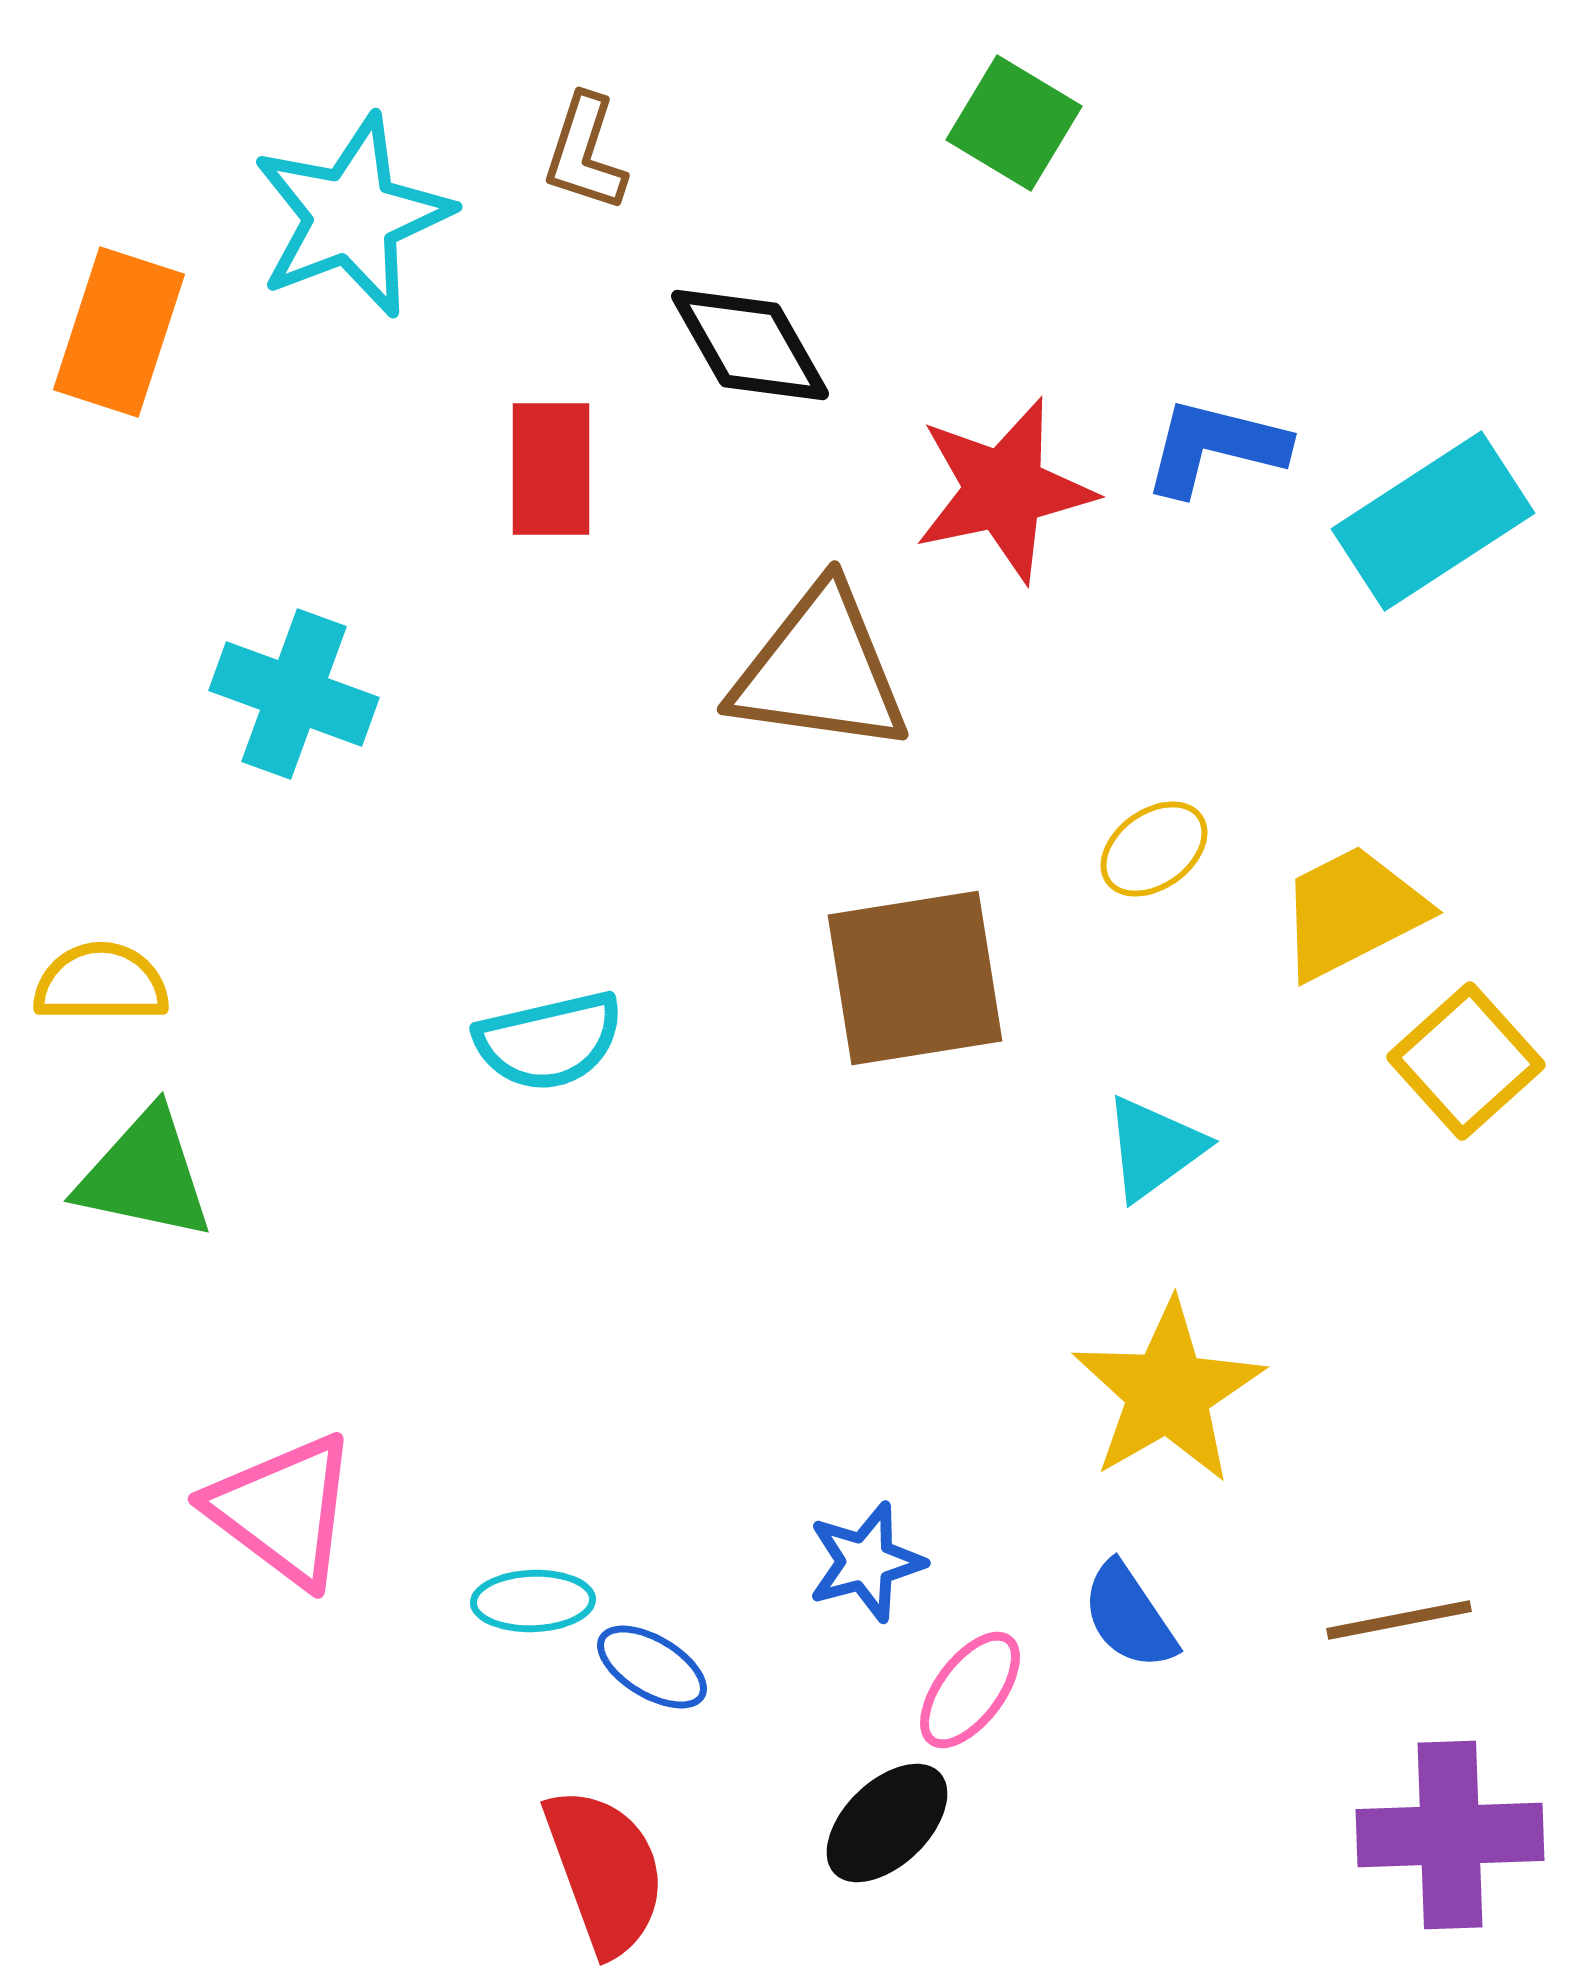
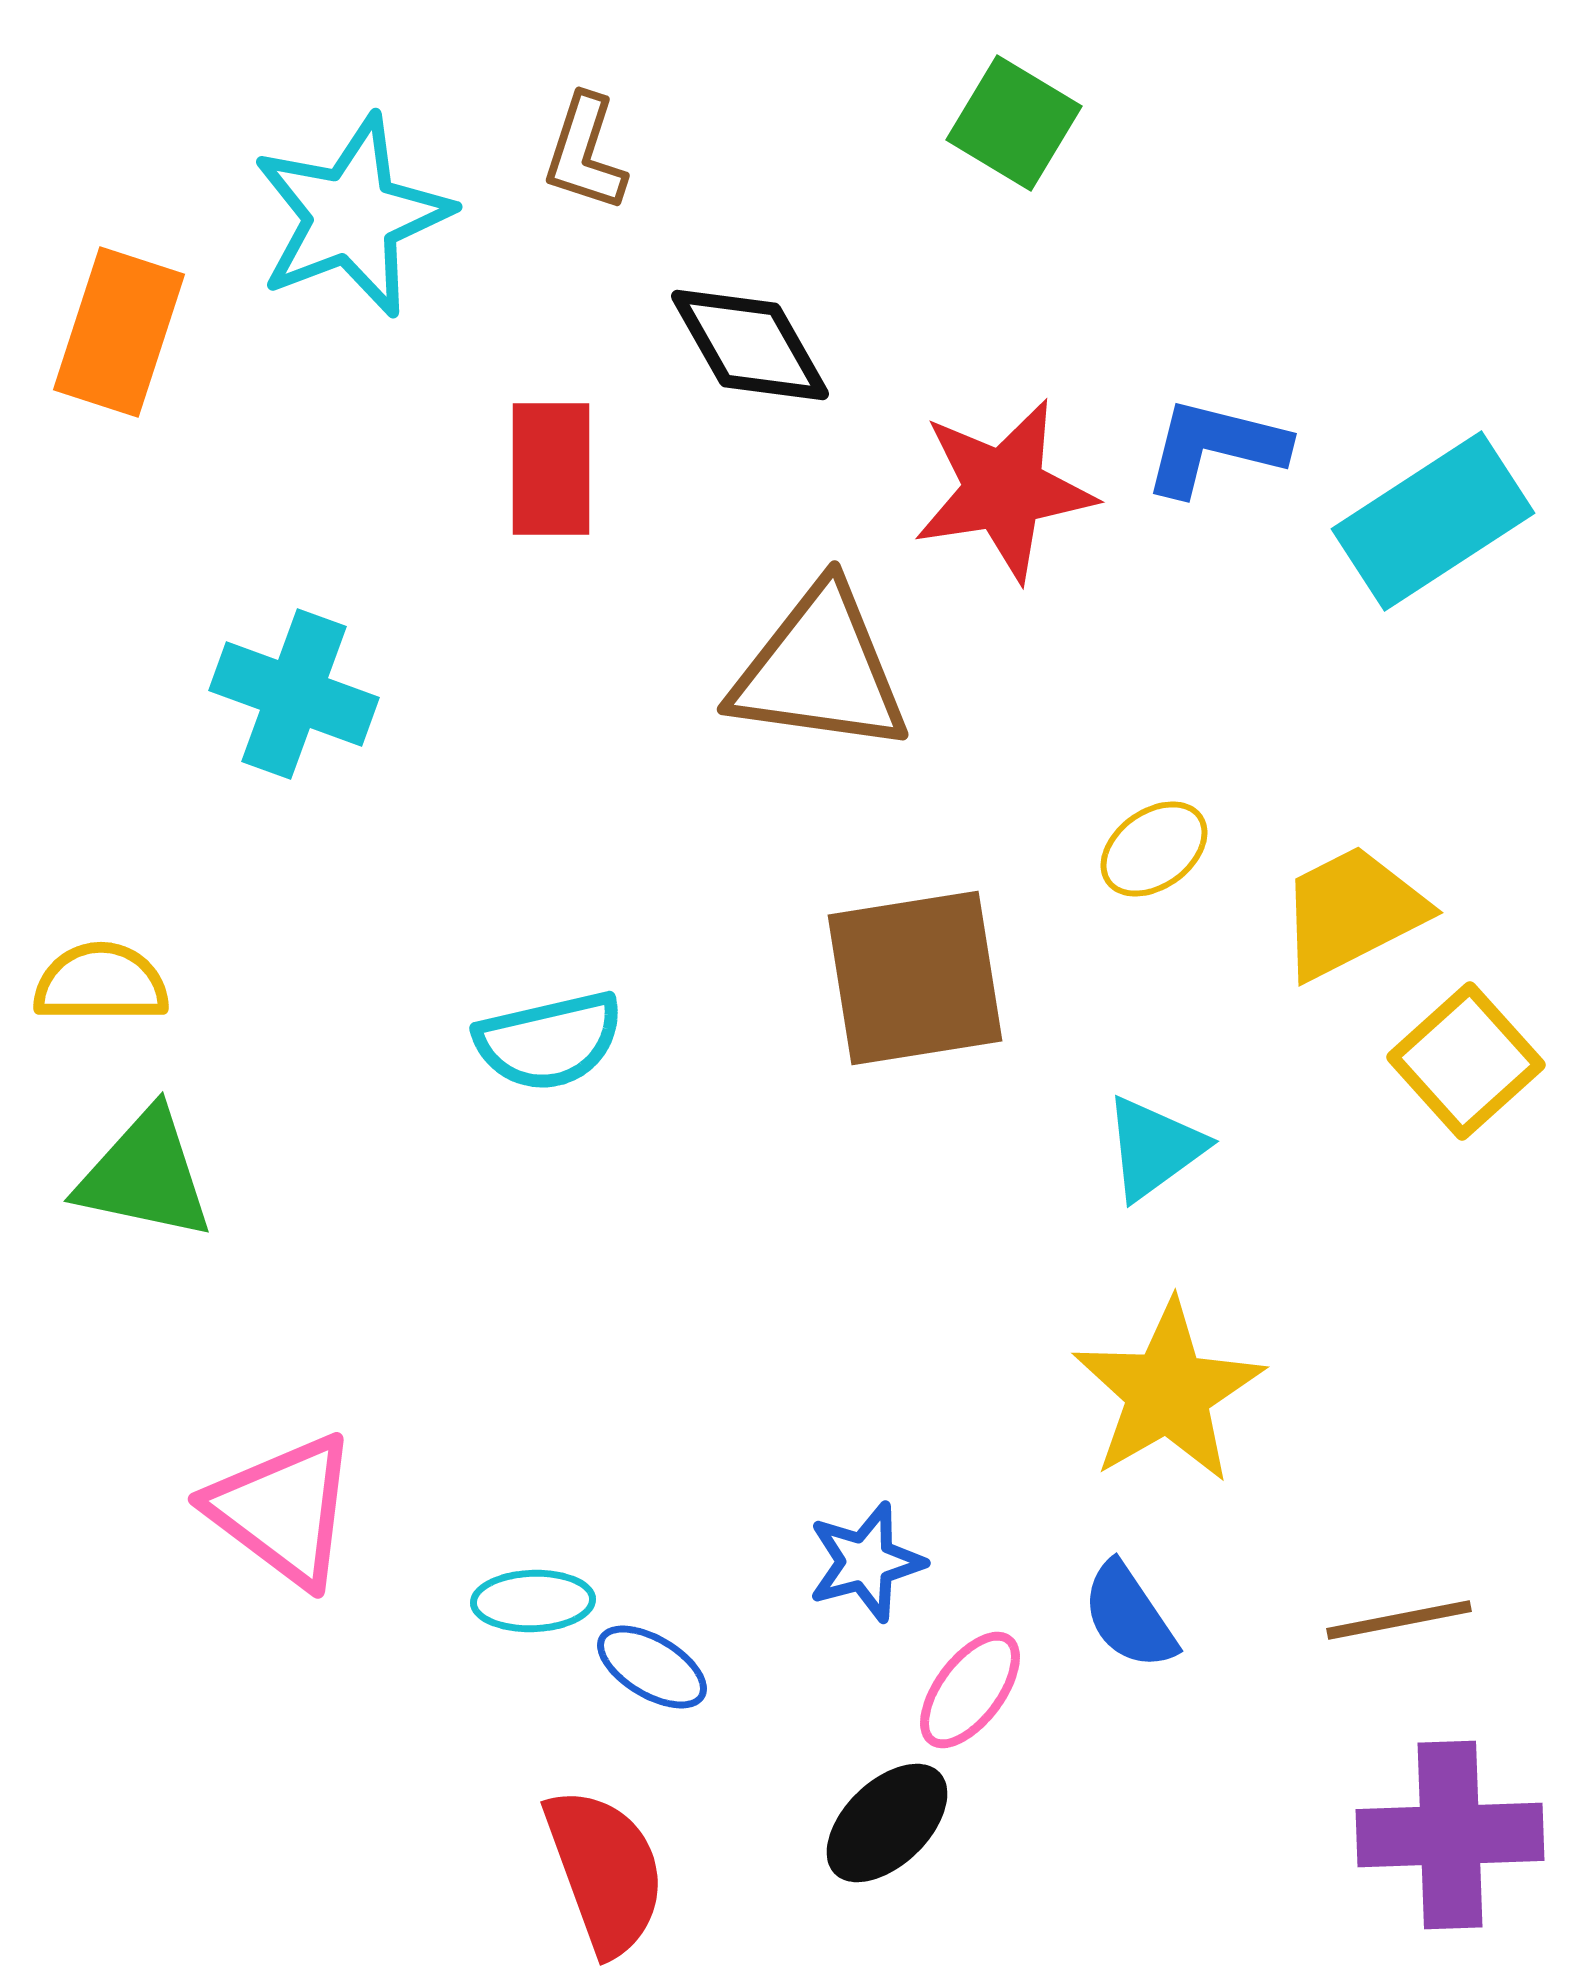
red star: rotated 3 degrees clockwise
